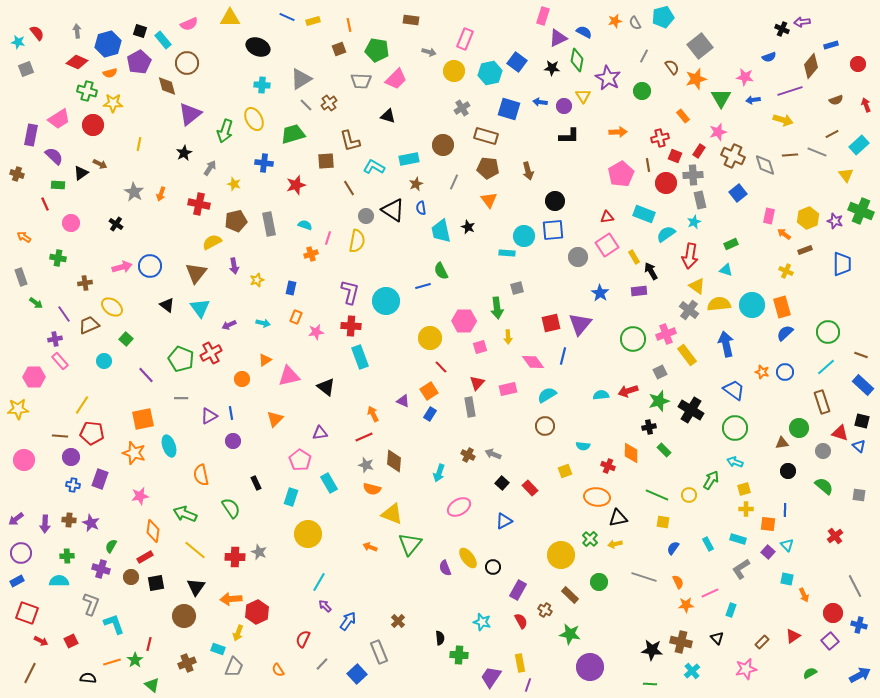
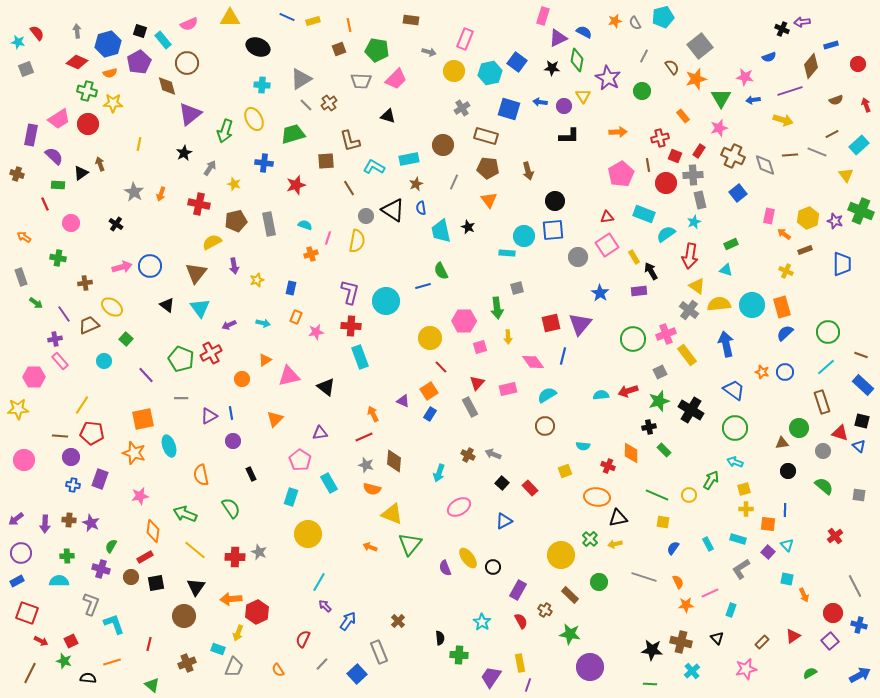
red circle at (93, 125): moved 5 px left, 1 px up
pink star at (718, 132): moved 1 px right, 4 px up
brown arrow at (100, 164): rotated 136 degrees counterclockwise
gray rectangle at (470, 407): rotated 18 degrees counterclockwise
black rectangle at (256, 483): moved 5 px left, 9 px up
cyan star at (482, 622): rotated 18 degrees clockwise
green star at (135, 660): moved 71 px left, 1 px down; rotated 21 degrees counterclockwise
